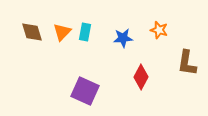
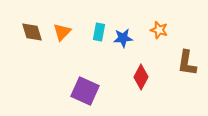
cyan rectangle: moved 14 px right
